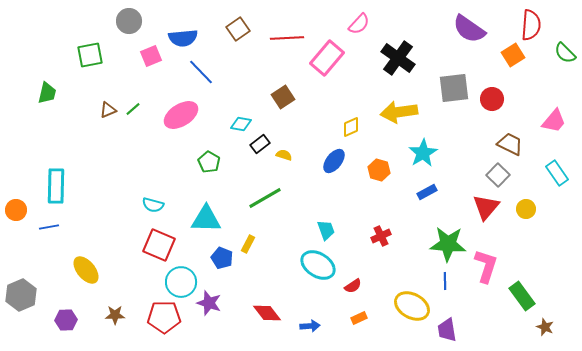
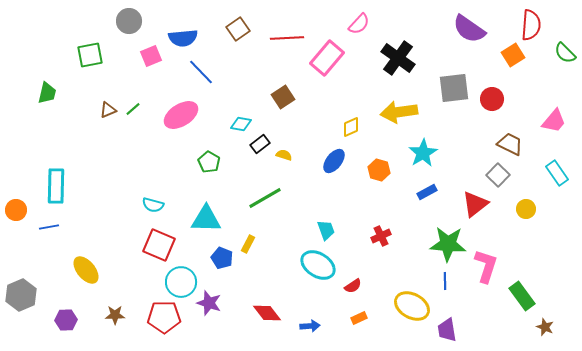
red triangle at (486, 207): moved 11 px left, 3 px up; rotated 12 degrees clockwise
